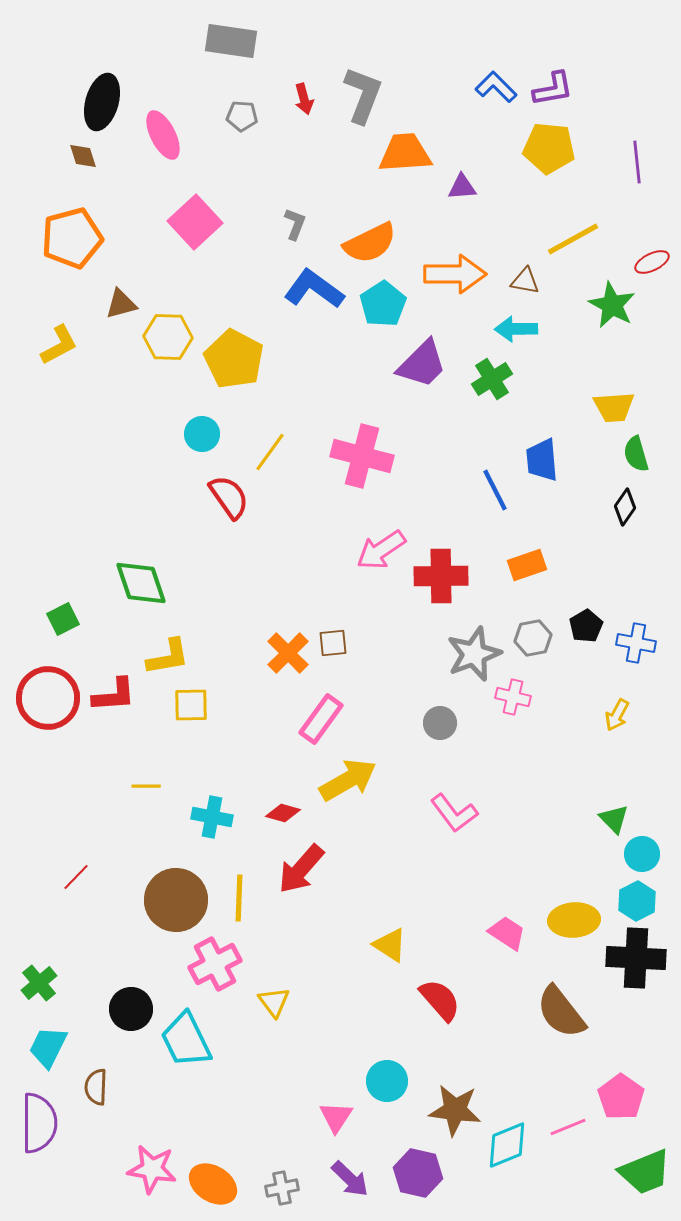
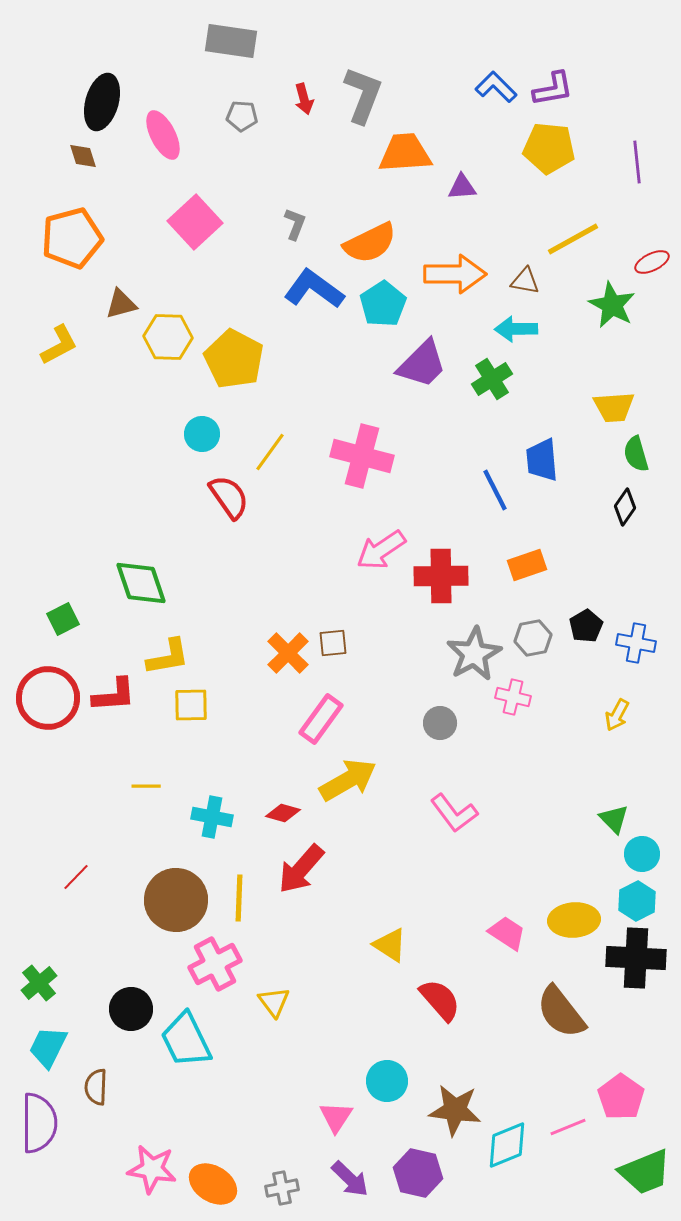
gray star at (474, 654): rotated 8 degrees counterclockwise
